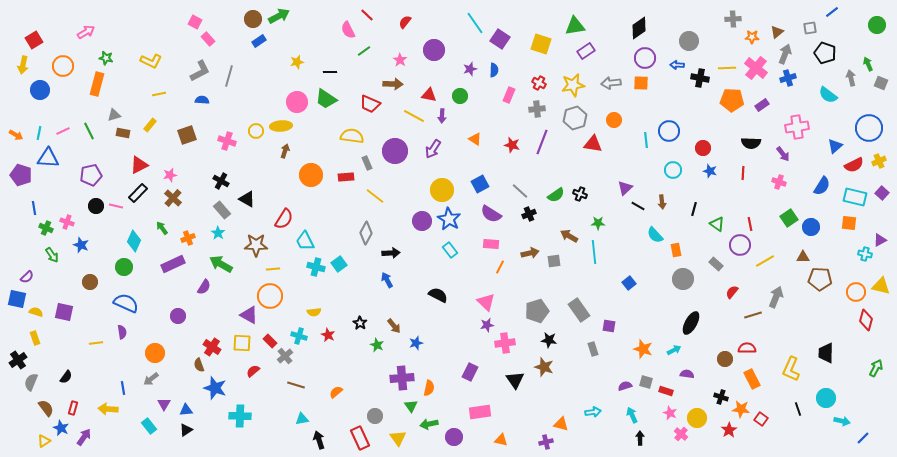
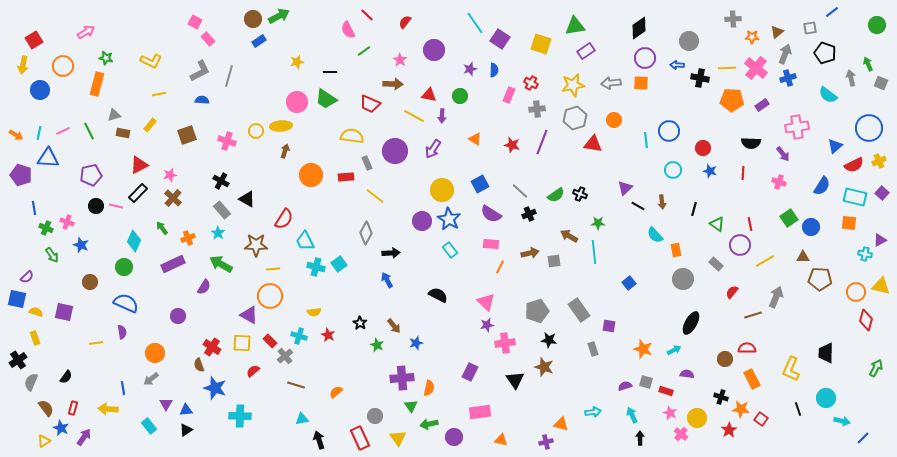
red cross at (539, 83): moved 8 px left
purple triangle at (164, 404): moved 2 px right
